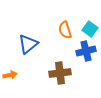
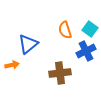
blue cross: rotated 12 degrees counterclockwise
orange arrow: moved 2 px right, 10 px up
